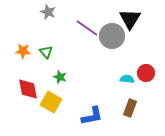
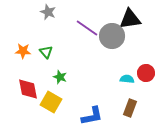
black triangle: rotated 50 degrees clockwise
